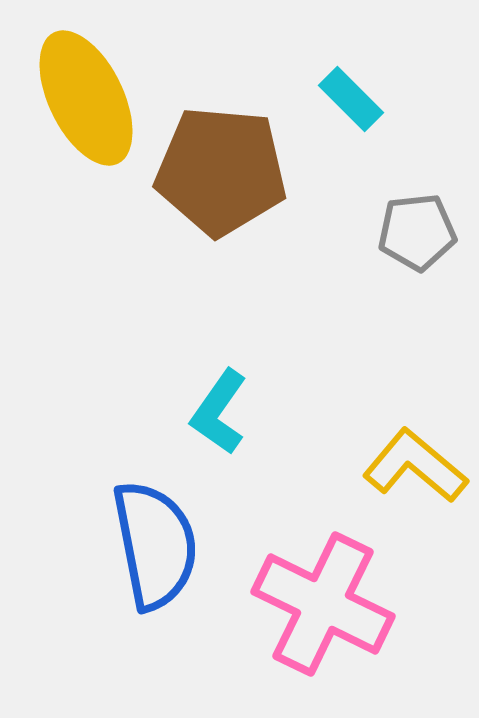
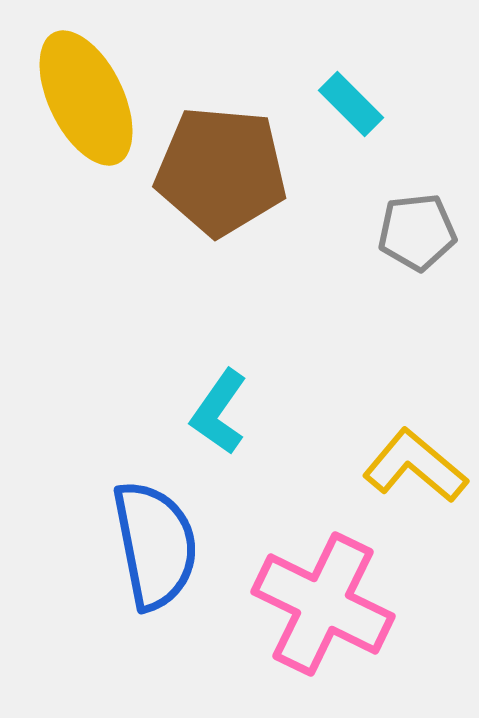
cyan rectangle: moved 5 px down
